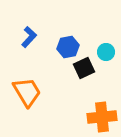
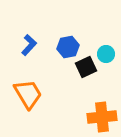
blue L-shape: moved 8 px down
cyan circle: moved 2 px down
black square: moved 2 px right, 1 px up
orange trapezoid: moved 1 px right, 2 px down
